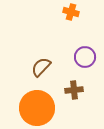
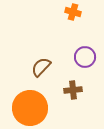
orange cross: moved 2 px right
brown cross: moved 1 px left
orange circle: moved 7 px left
